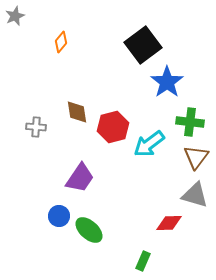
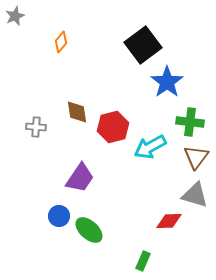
cyan arrow: moved 1 px right, 3 px down; rotated 8 degrees clockwise
red diamond: moved 2 px up
